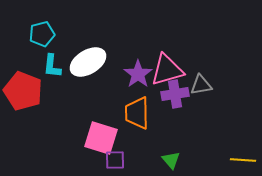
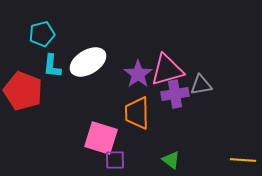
green triangle: rotated 12 degrees counterclockwise
